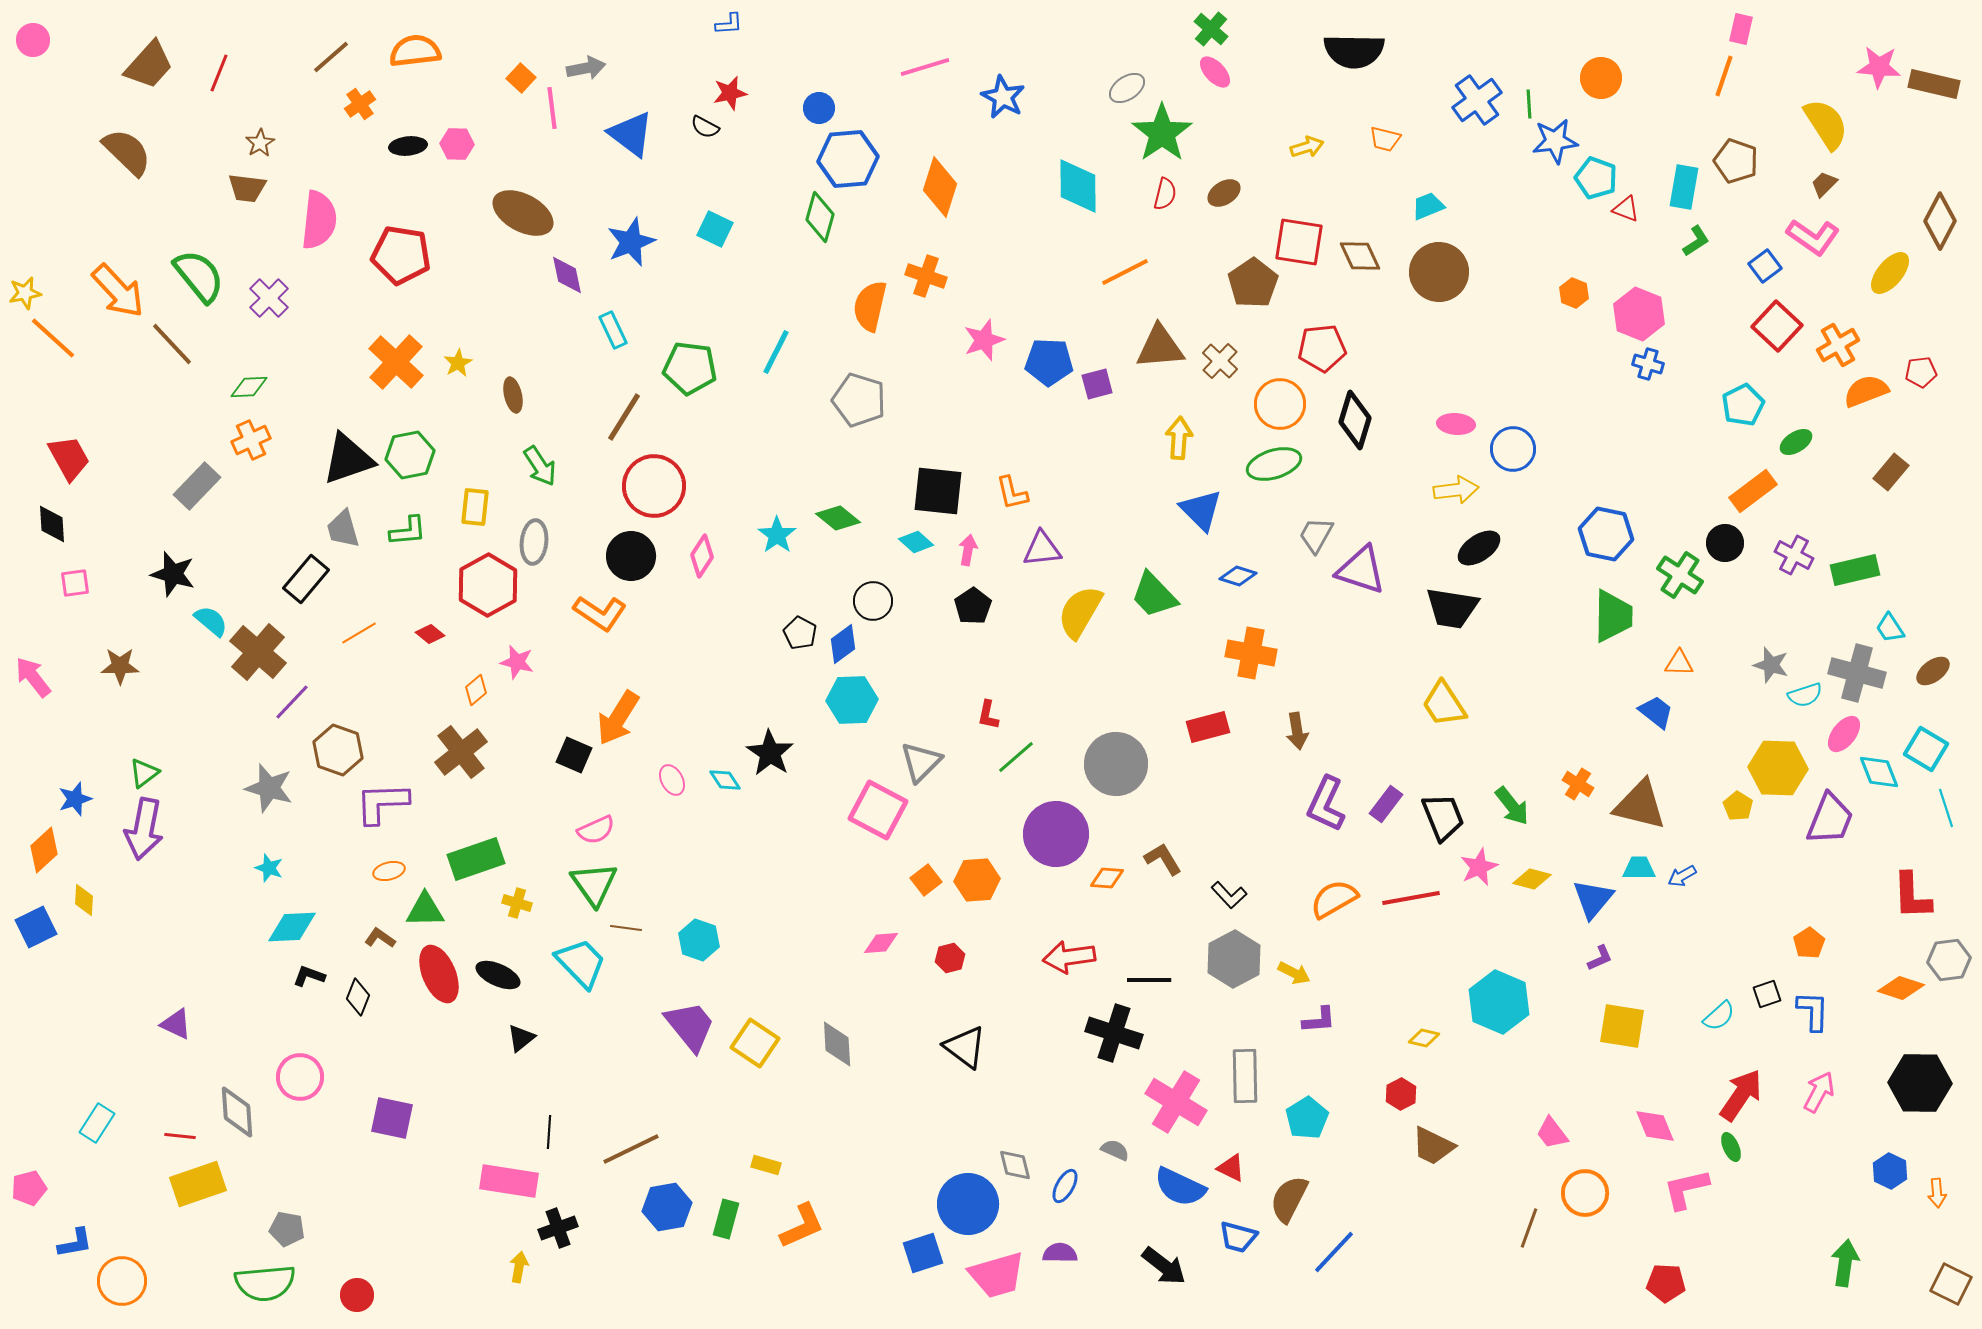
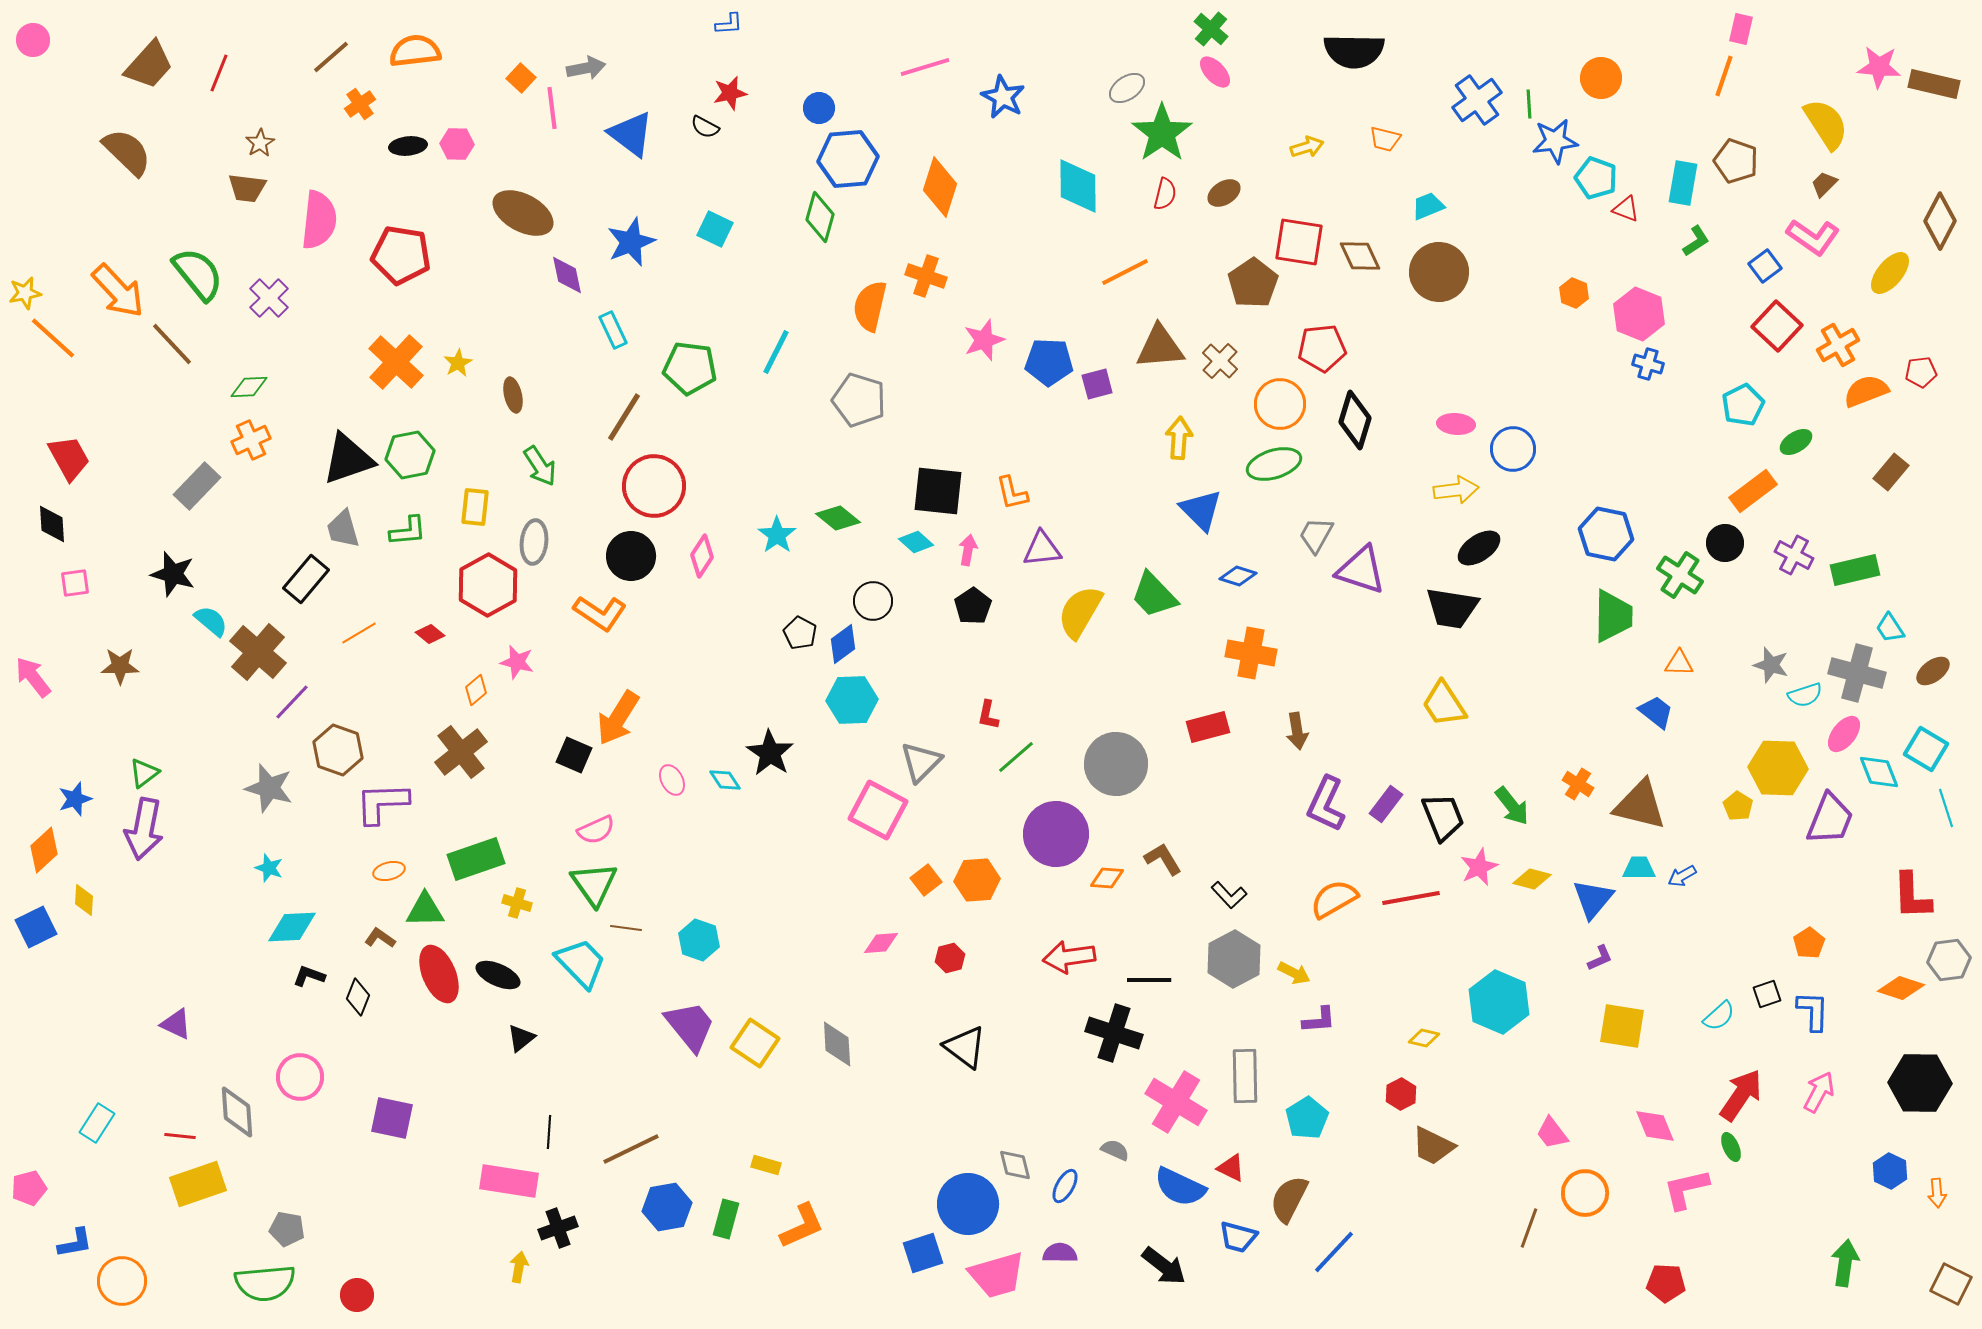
cyan rectangle at (1684, 187): moved 1 px left, 4 px up
green semicircle at (199, 276): moved 1 px left, 2 px up
